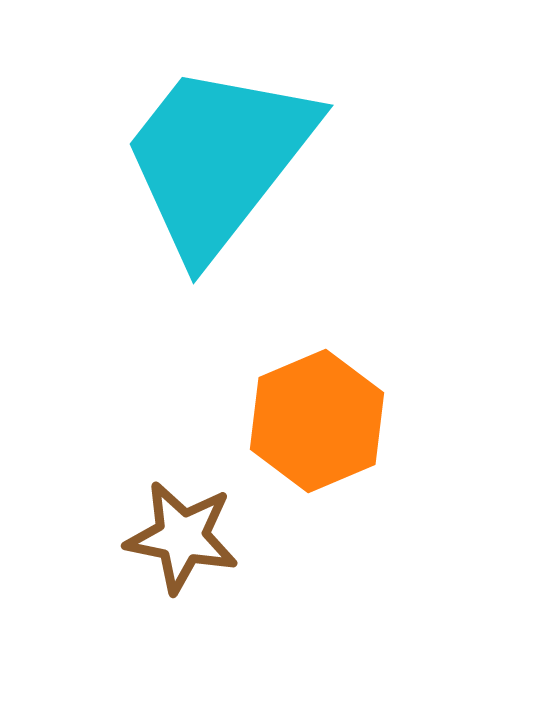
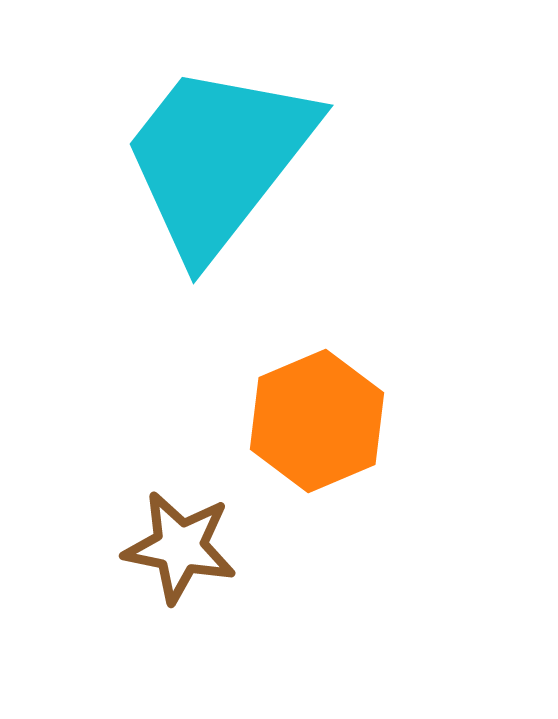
brown star: moved 2 px left, 10 px down
